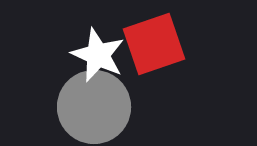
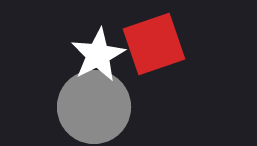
white star: rotated 20 degrees clockwise
